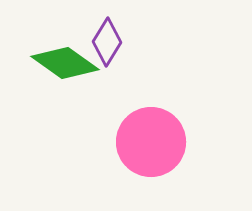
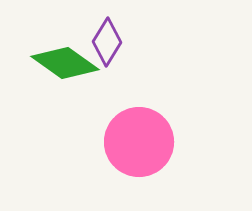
pink circle: moved 12 px left
